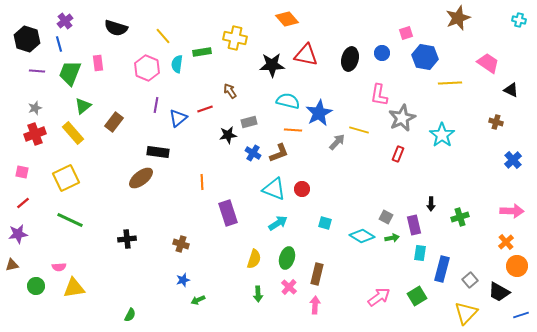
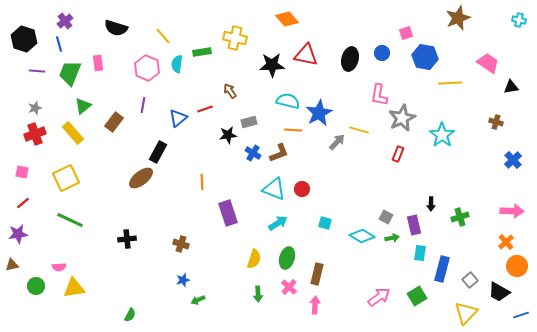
black hexagon at (27, 39): moved 3 px left
black triangle at (511, 90): moved 3 px up; rotated 35 degrees counterclockwise
purple line at (156, 105): moved 13 px left
black rectangle at (158, 152): rotated 70 degrees counterclockwise
